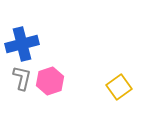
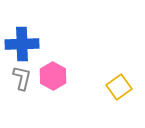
blue cross: rotated 12 degrees clockwise
pink hexagon: moved 3 px right, 5 px up; rotated 12 degrees counterclockwise
